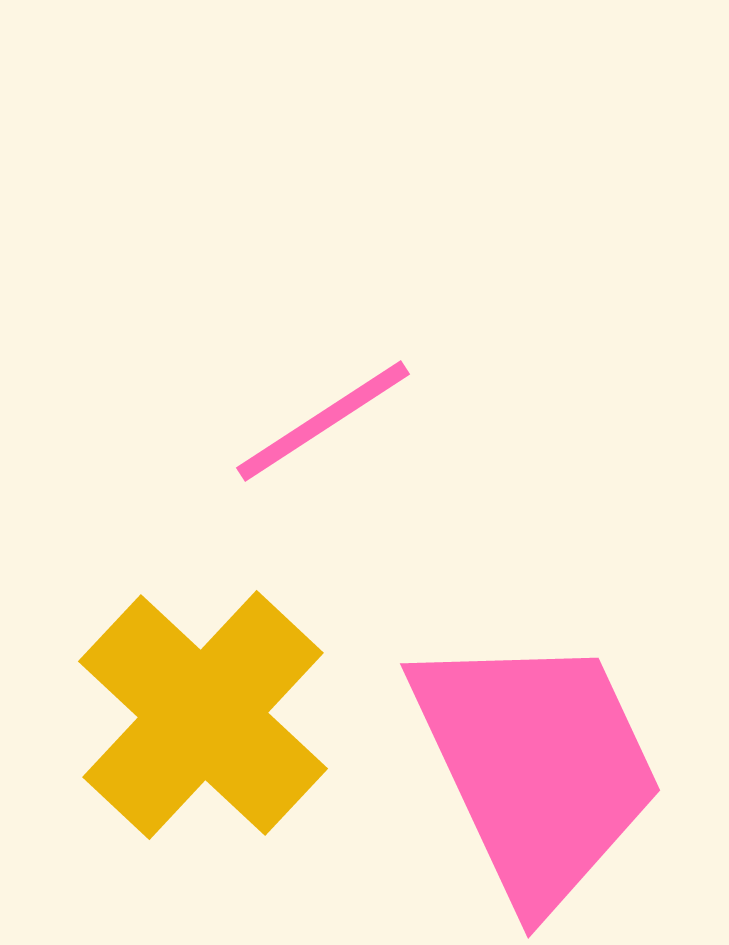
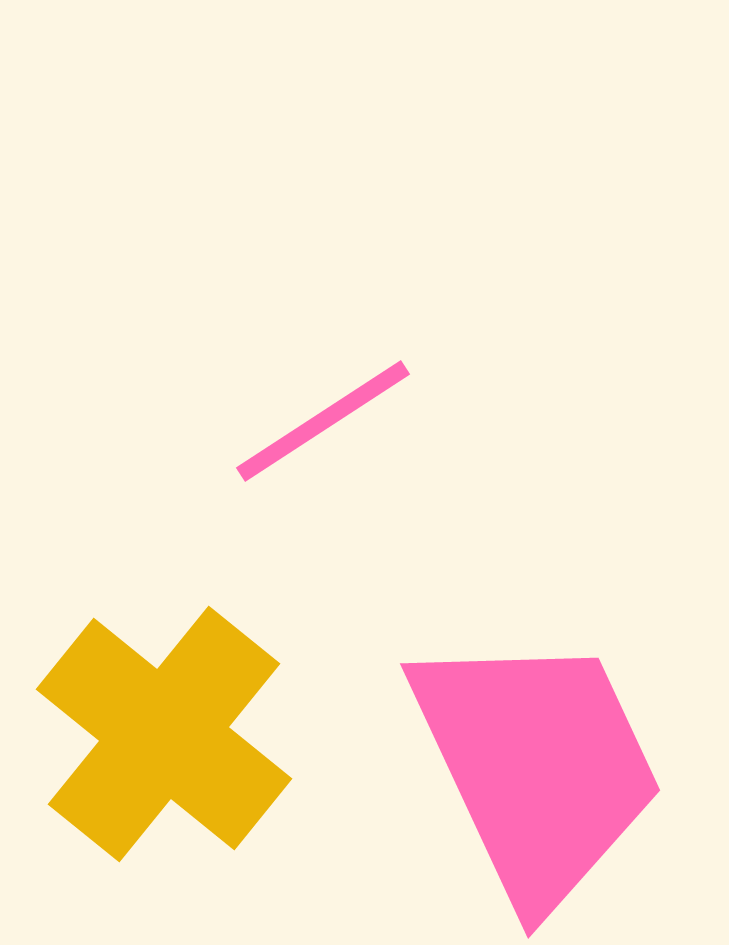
yellow cross: moved 39 px left, 19 px down; rotated 4 degrees counterclockwise
